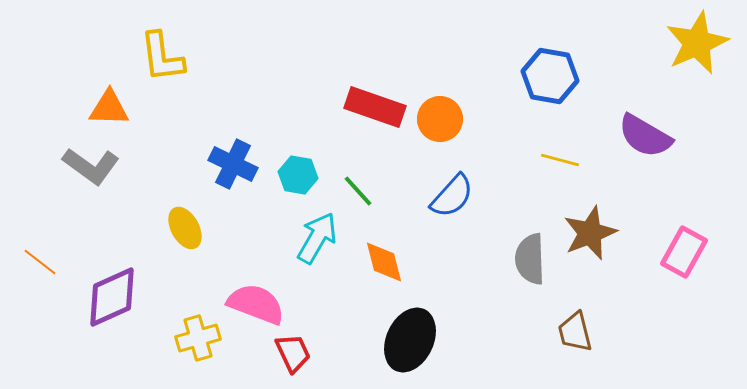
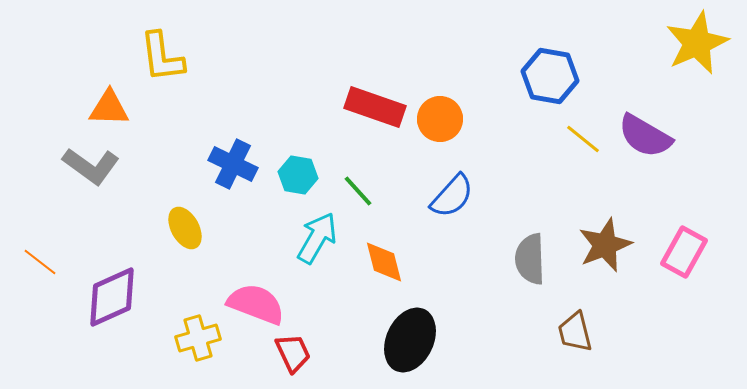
yellow line: moved 23 px right, 21 px up; rotated 24 degrees clockwise
brown star: moved 15 px right, 12 px down
